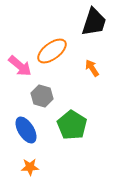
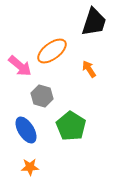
orange arrow: moved 3 px left, 1 px down
green pentagon: moved 1 px left, 1 px down
